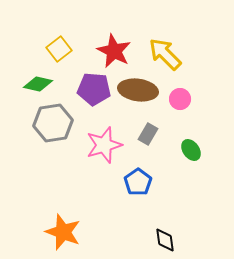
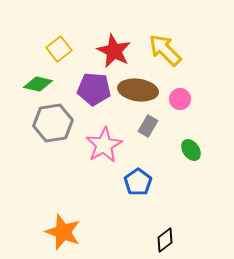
yellow arrow: moved 4 px up
gray rectangle: moved 8 px up
pink star: rotated 12 degrees counterclockwise
black diamond: rotated 60 degrees clockwise
